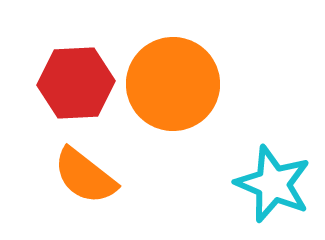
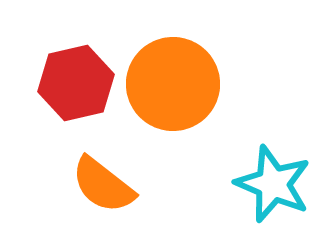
red hexagon: rotated 10 degrees counterclockwise
orange semicircle: moved 18 px right, 9 px down
